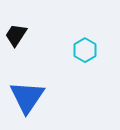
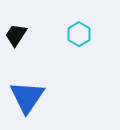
cyan hexagon: moved 6 px left, 16 px up
